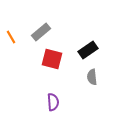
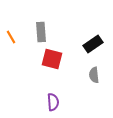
gray rectangle: rotated 54 degrees counterclockwise
black rectangle: moved 5 px right, 6 px up
gray semicircle: moved 2 px right, 2 px up
